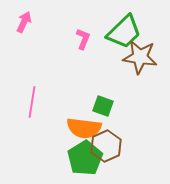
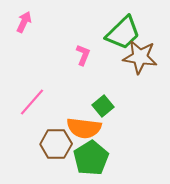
green trapezoid: moved 1 px left, 1 px down
pink L-shape: moved 16 px down
pink line: rotated 32 degrees clockwise
green square: rotated 30 degrees clockwise
brown hexagon: moved 50 px left, 2 px up; rotated 24 degrees clockwise
green pentagon: moved 6 px right
